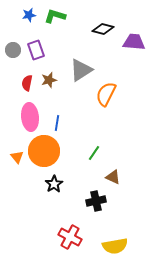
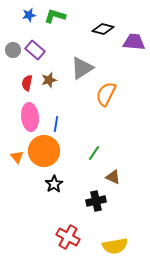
purple rectangle: moved 1 px left; rotated 30 degrees counterclockwise
gray triangle: moved 1 px right, 2 px up
blue line: moved 1 px left, 1 px down
red cross: moved 2 px left
